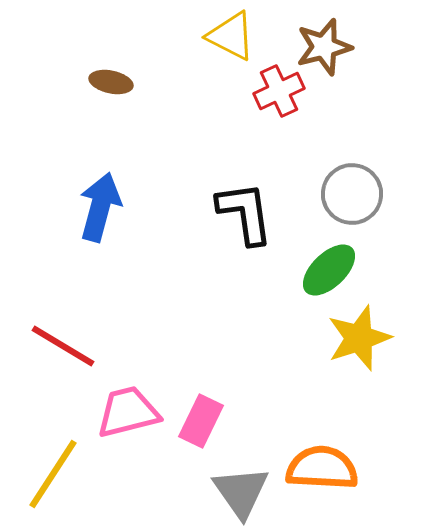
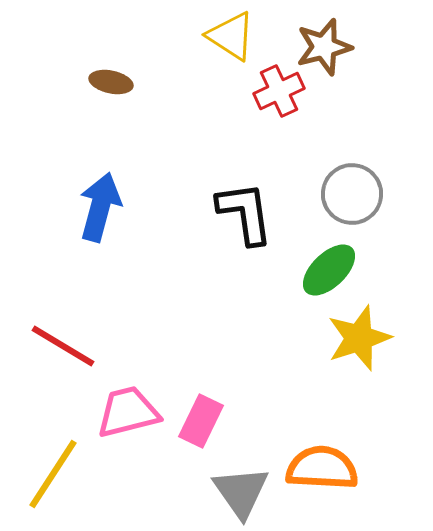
yellow triangle: rotated 6 degrees clockwise
